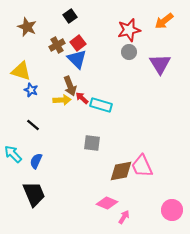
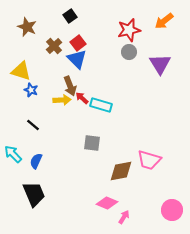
brown cross: moved 3 px left, 1 px down; rotated 14 degrees counterclockwise
pink trapezoid: moved 7 px right, 6 px up; rotated 50 degrees counterclockwise
